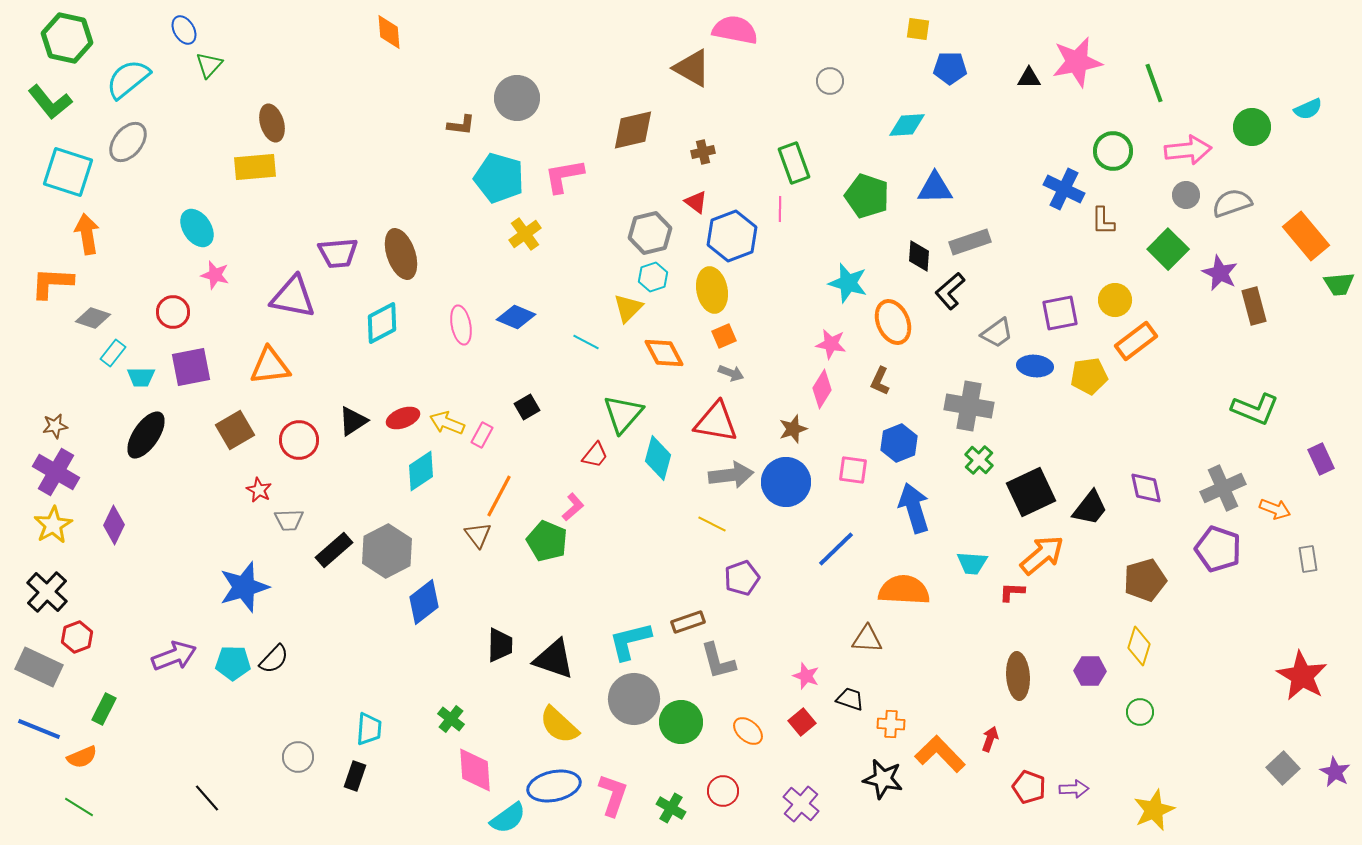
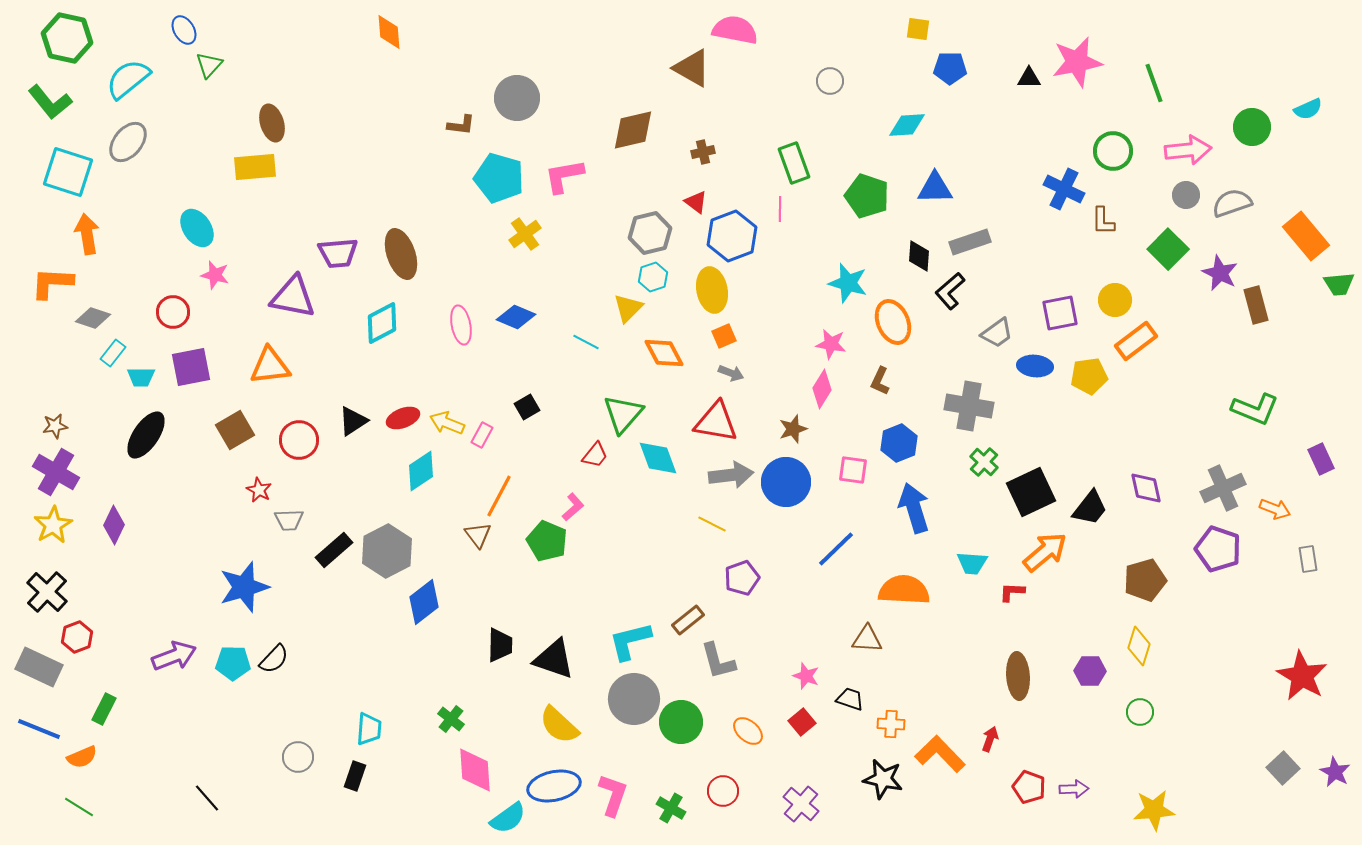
brown rectangle at (1254, 306): moved 2 px right, 1 px up
cyan diamond at (658, 458): rotated 36 degrees counterclockwise
green cross at (979, 460): moved 5 px right, 2 px down
orange arrow at (1042, 555): moved 3 px right, 3 px up
brown rectangle at (688, 622): moved 2 px up; rotated 20 degrees counterclockwise
yellow star at (1154, 810): rotated 18 degrees clockwise
